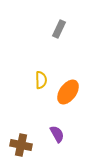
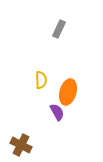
orange ellipse: rotated 20 degrees counterclockwise
purple semicircle: moved 22 px up
brown cross: rotated 15 degrees clockwise
